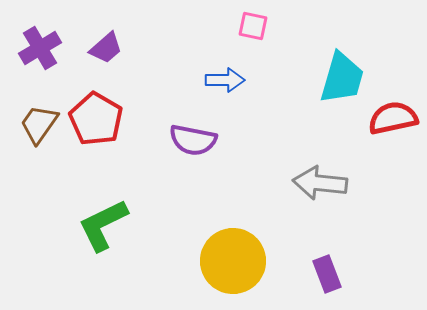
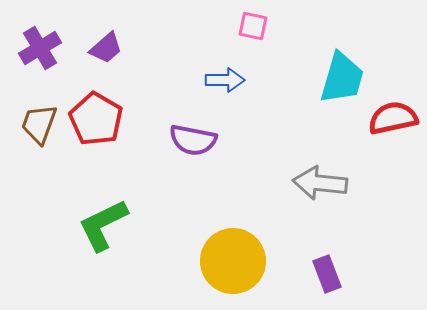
brown trapezoid: rotated 15 degrees counterclockwise
